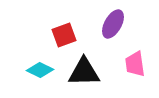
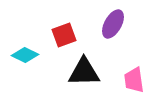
pink trapezoid: moved 1 px left, 16 px down
cyan diamond: moved 15 px left, 15 px up
